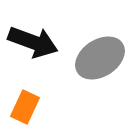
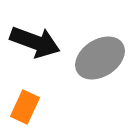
black arrow: moved 2 px right
